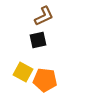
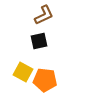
brown L-shape: moved 1 px up
black square: moved 1 px right, 1 px down
